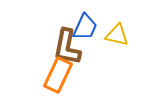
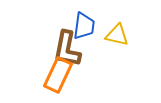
blue trapezoid: moved 1 px left, 1 px up; rotated 16 degrees counterclockwise
brown L-shape: moved 2 px down
